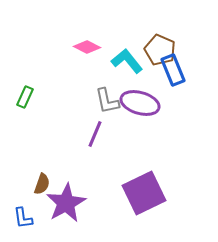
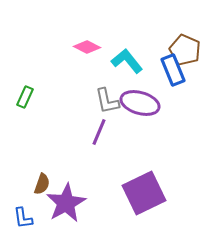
brown pentagon: moved 25 px right
purple line: moved 4 px right, 2 px up
